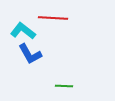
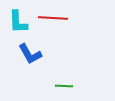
cyan L-shape: moved 5 px left, 9 px up; rotated 130 degrees counterclockwise
